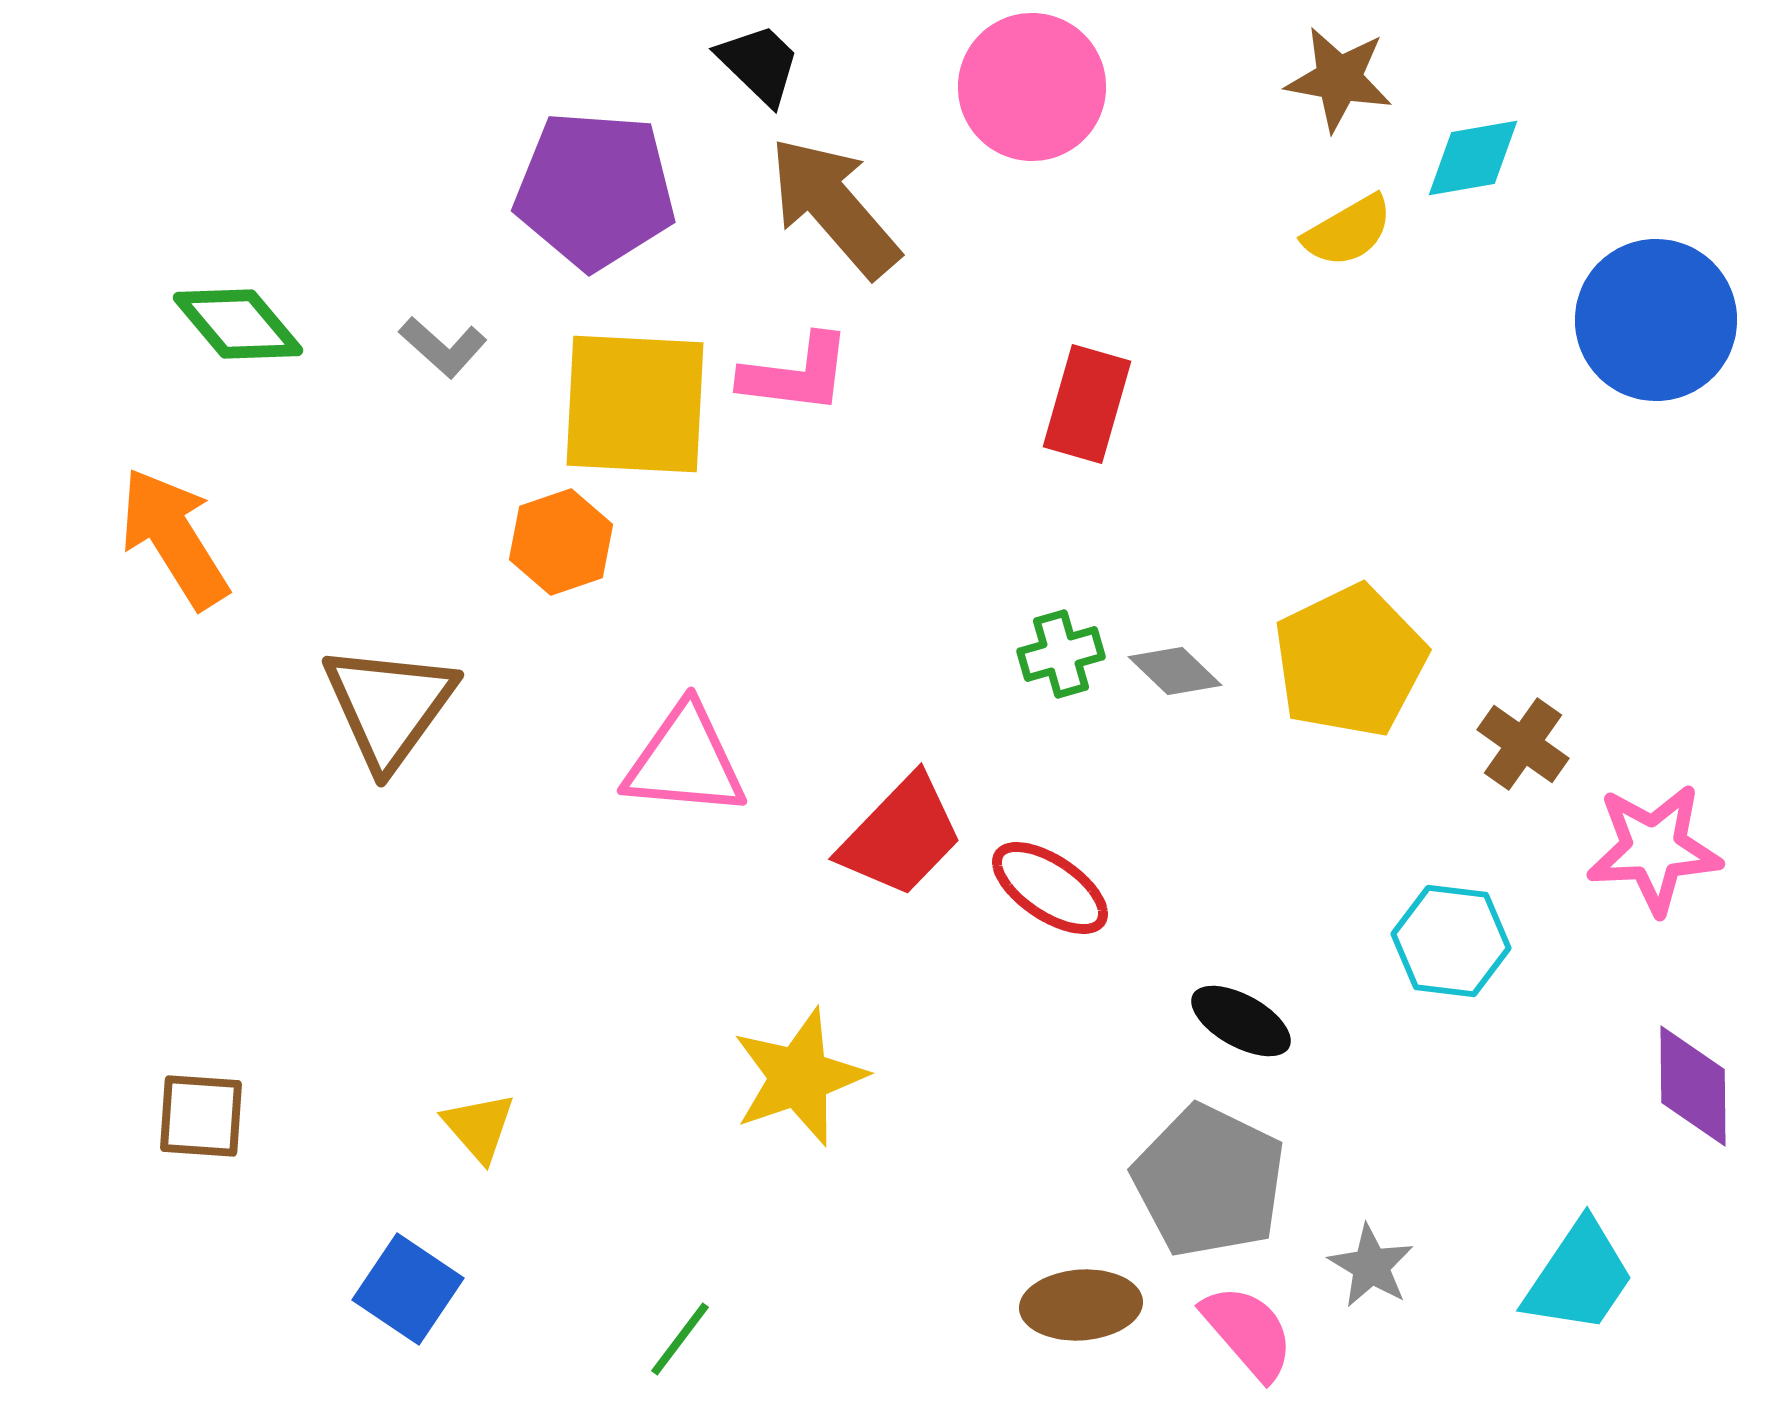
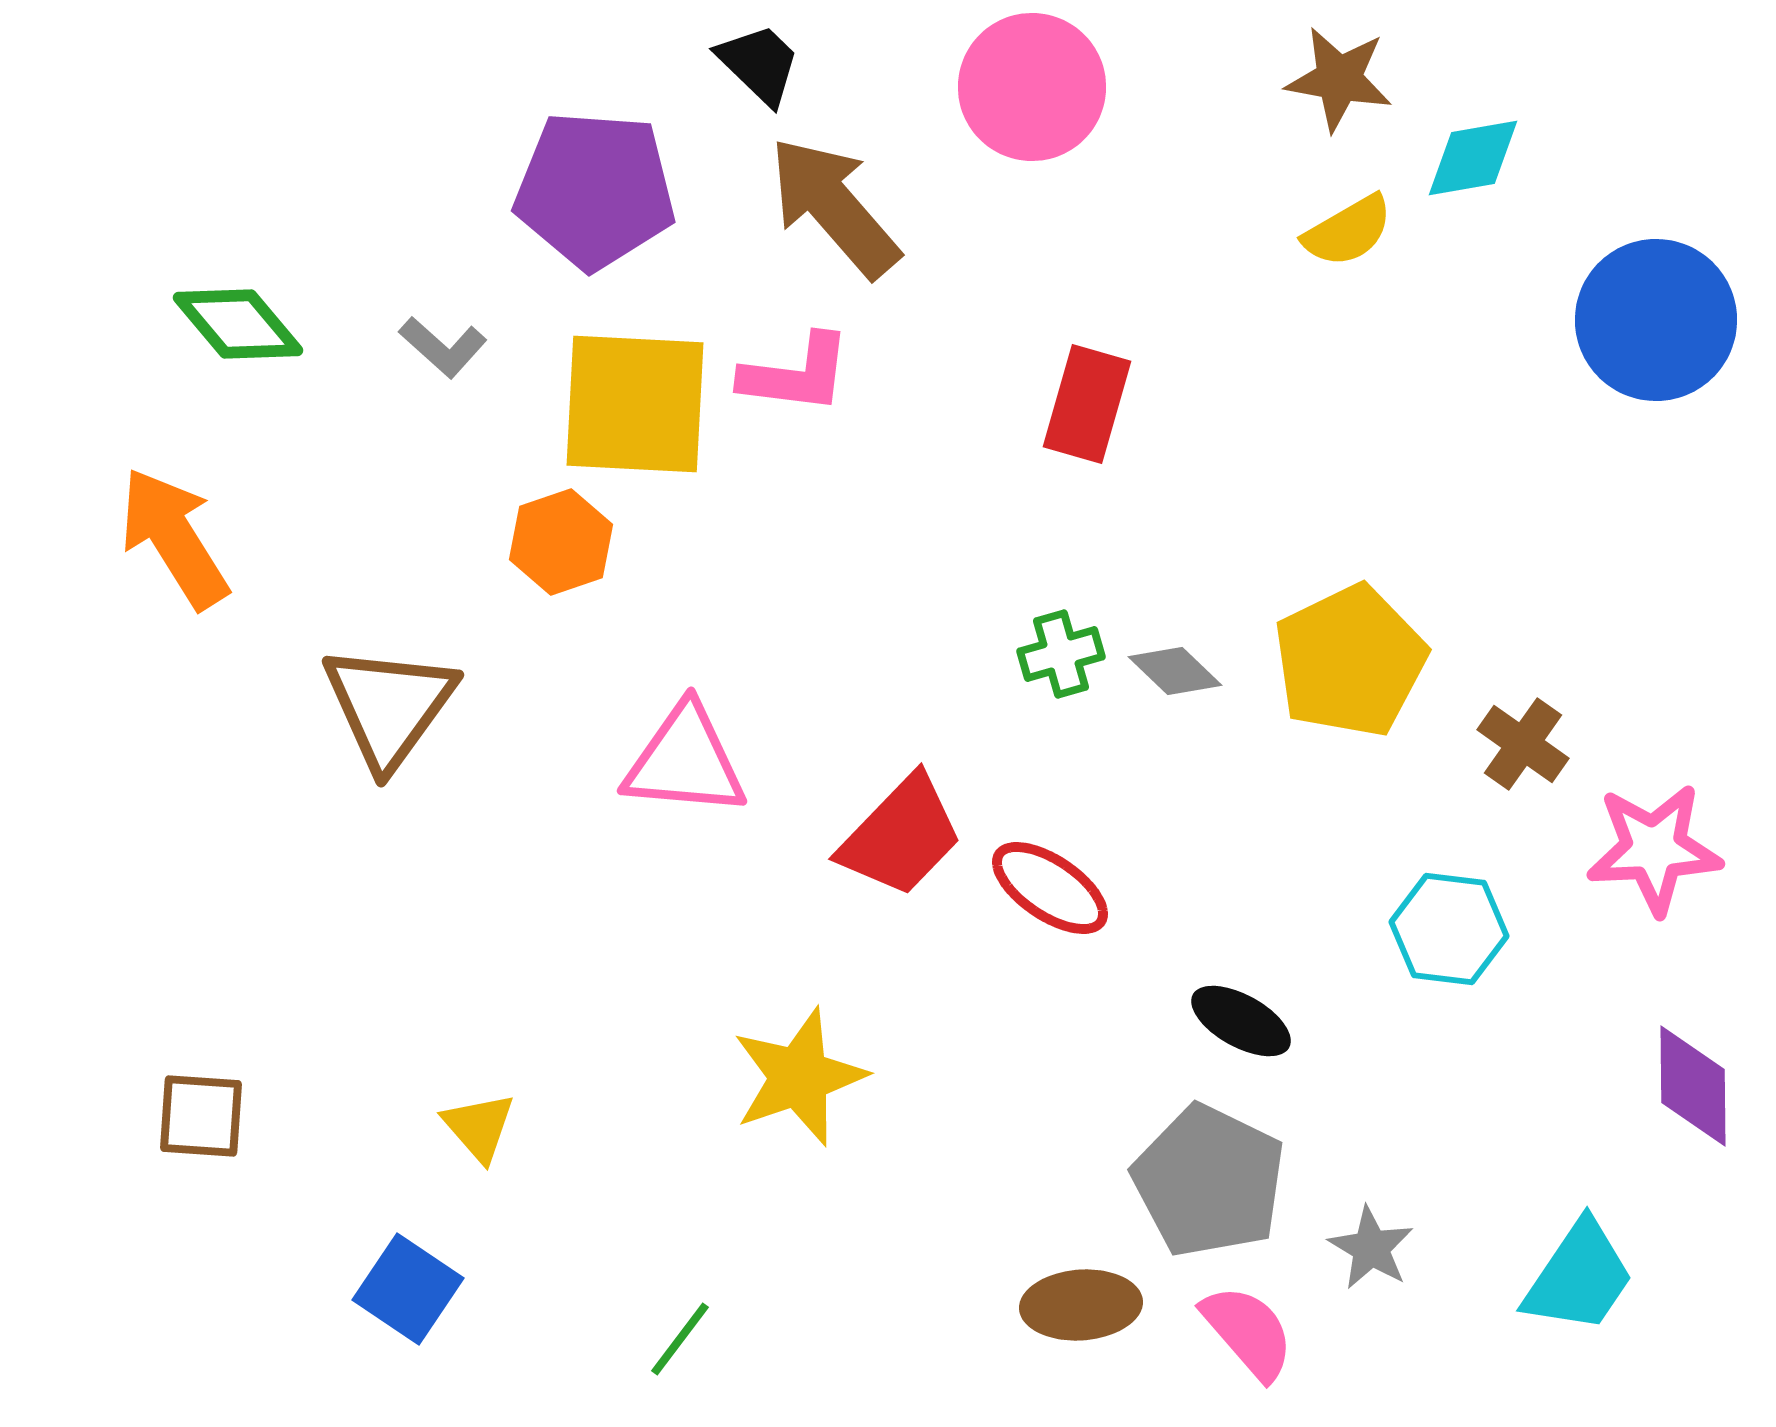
cyan hexagon: moved 2 px left, 12 px up
gray star: moved 18 px up
